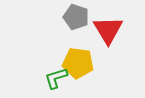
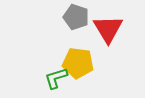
red triangle: moved 1 px up
